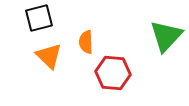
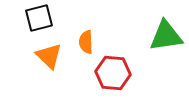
green triangle: rotated 39 degrees clockwise
